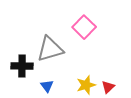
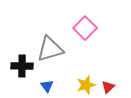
pink square: moved 1 px right, 1 px down
